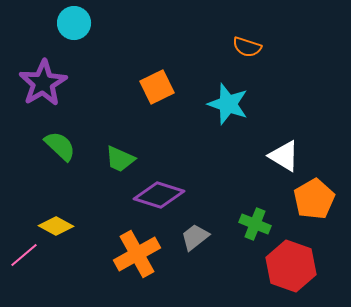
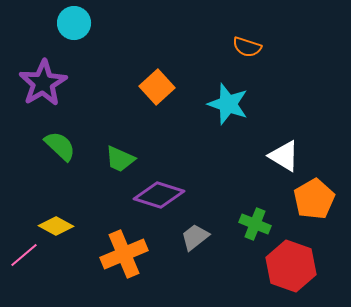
orange square: rotated 16 degrees counterclockwise
orange cross: moved 13 px left; rotated 6 degrees clockwise
